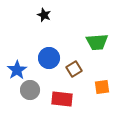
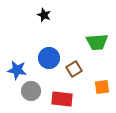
blue star: rotated 30 degrees counterclockwise
gray circle: moved 1 px right, 1 px down
